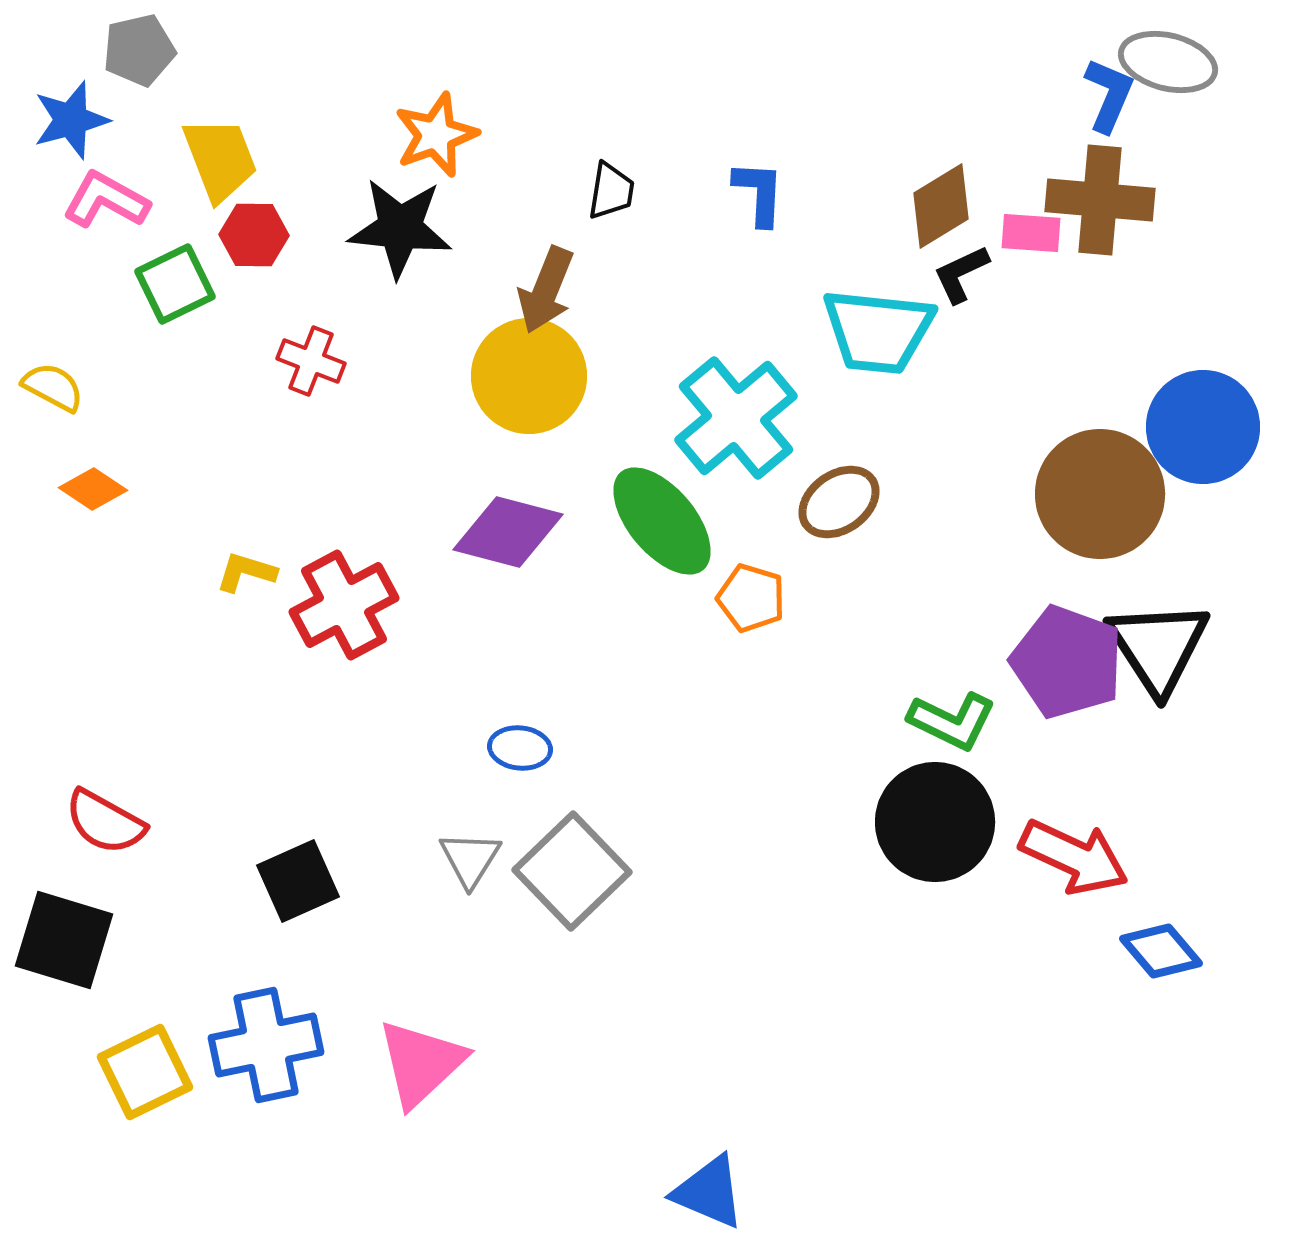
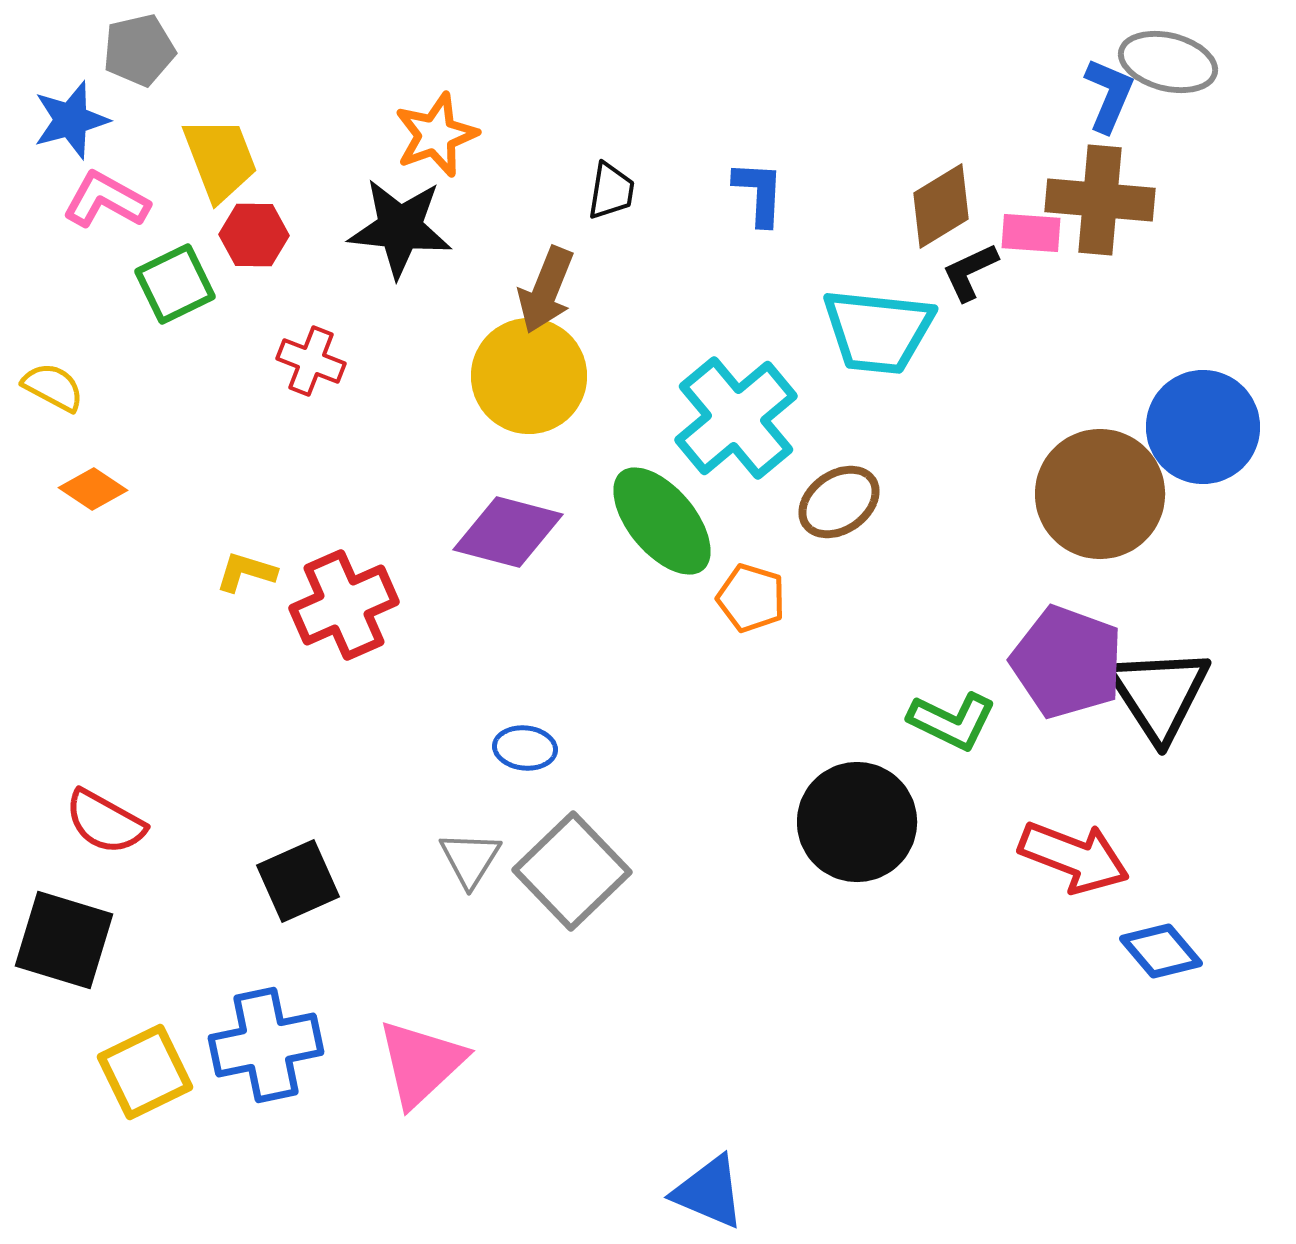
black L-shape at (961, 274): moved 9 px right, 2 px up
red cross at (344, 605): rotated 4 degrees clockwise
black triangle at (1158, 647): moved 1 px right, 47 px down
blue ellipse at (520, 748): moved 5 px right
black circle at (935, 822): moved 78 px left
red arrow at (1074, 857): rotated 4 degrees counterclockwise
